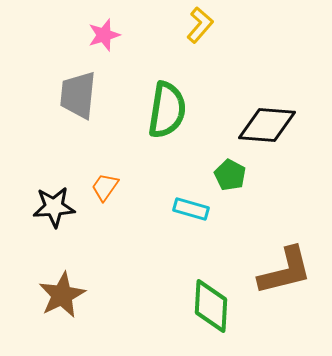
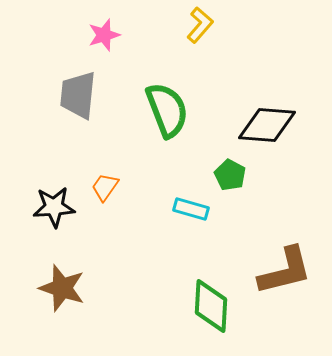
green semicircle: rotated 30 degrees counterclockwise
brown star: moved 7 px up; rotated 27 degrees counterclockwise
